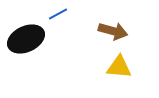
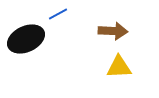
brown arrow: rotated 12 degrees counterclockwise
yellow triangle: rotated 8 degrees counterclockwise
